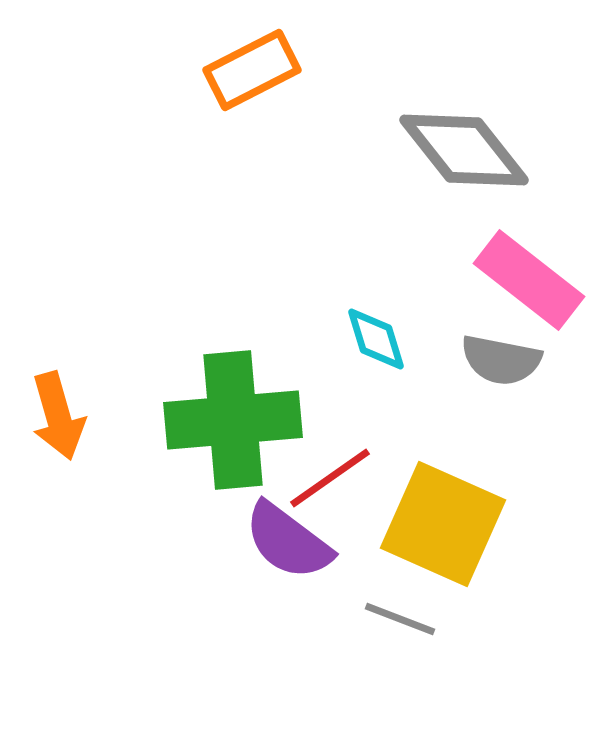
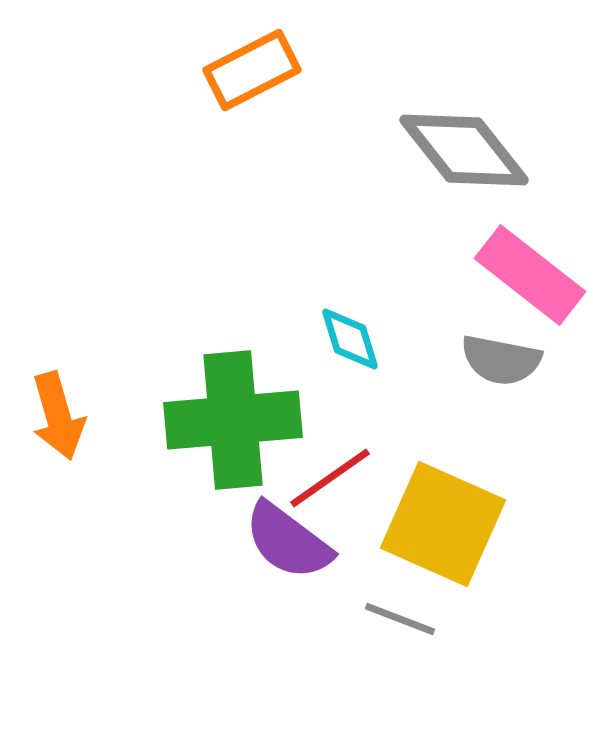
pink rectangle: moved 1 px right, 5 px up
cyan diamond: moved 26 px left
